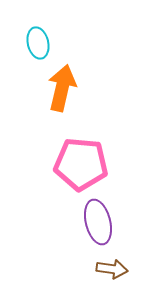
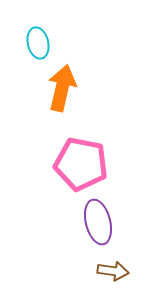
pink pentagon: rotated 6 degrees clockwise
brown arrow: moved 1 px right, 2 px down
